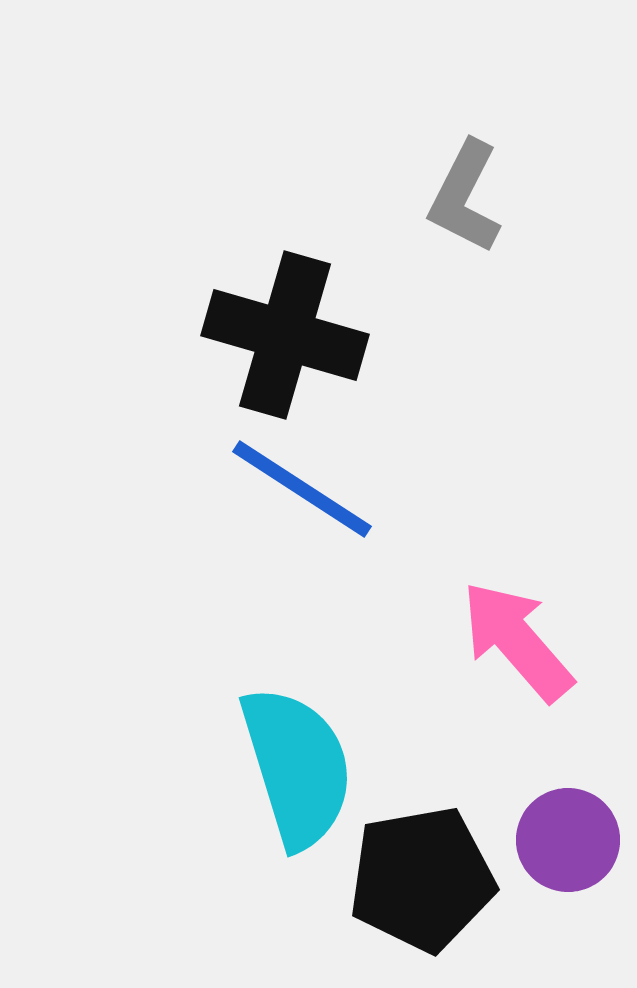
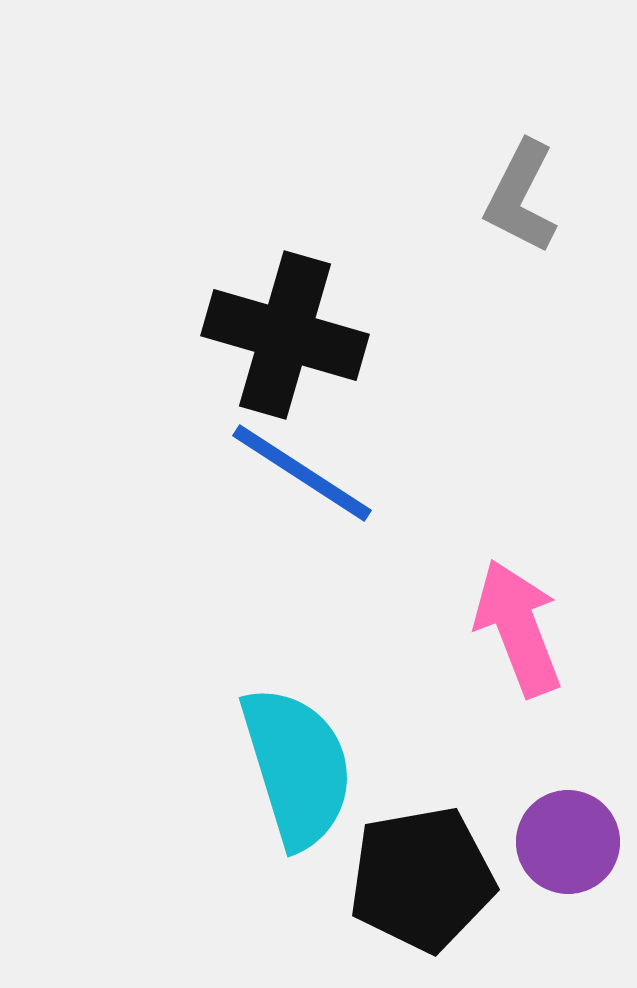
gray L-shape: moved 56 px right
blue line: moved 16 px up
pink arrow: moved 1 px right, 13 px up; rotated 20 degrees clockwise
purple circle: moved 2 px down
